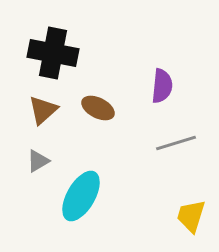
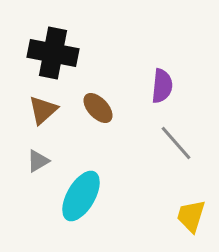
brown ellipse: rotated 20 degrees clockwise
gray line: rotated 66 degrees clockwise
